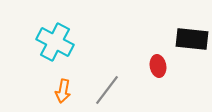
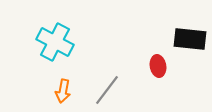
black rectangle: moved 2 px left
